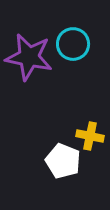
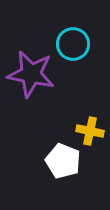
purple star: moved 2 px right, 17 px down
yellow cross: moved 5 px up
